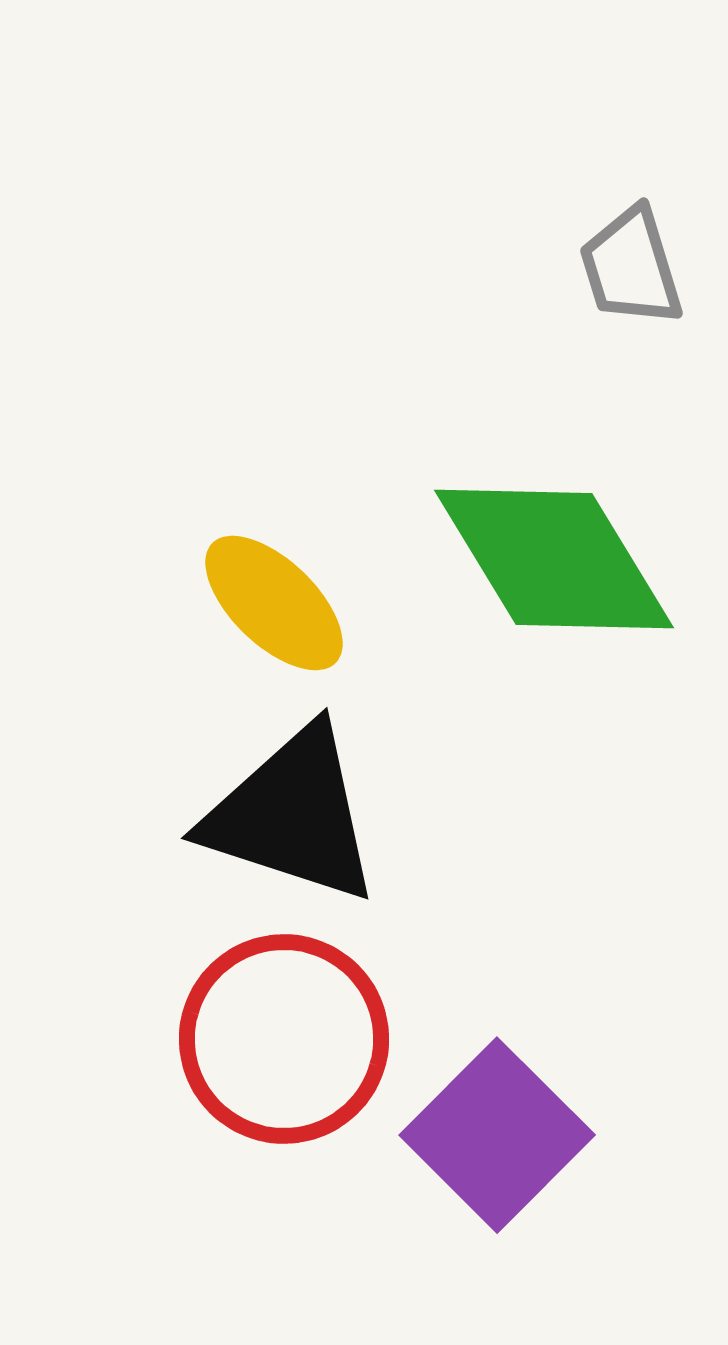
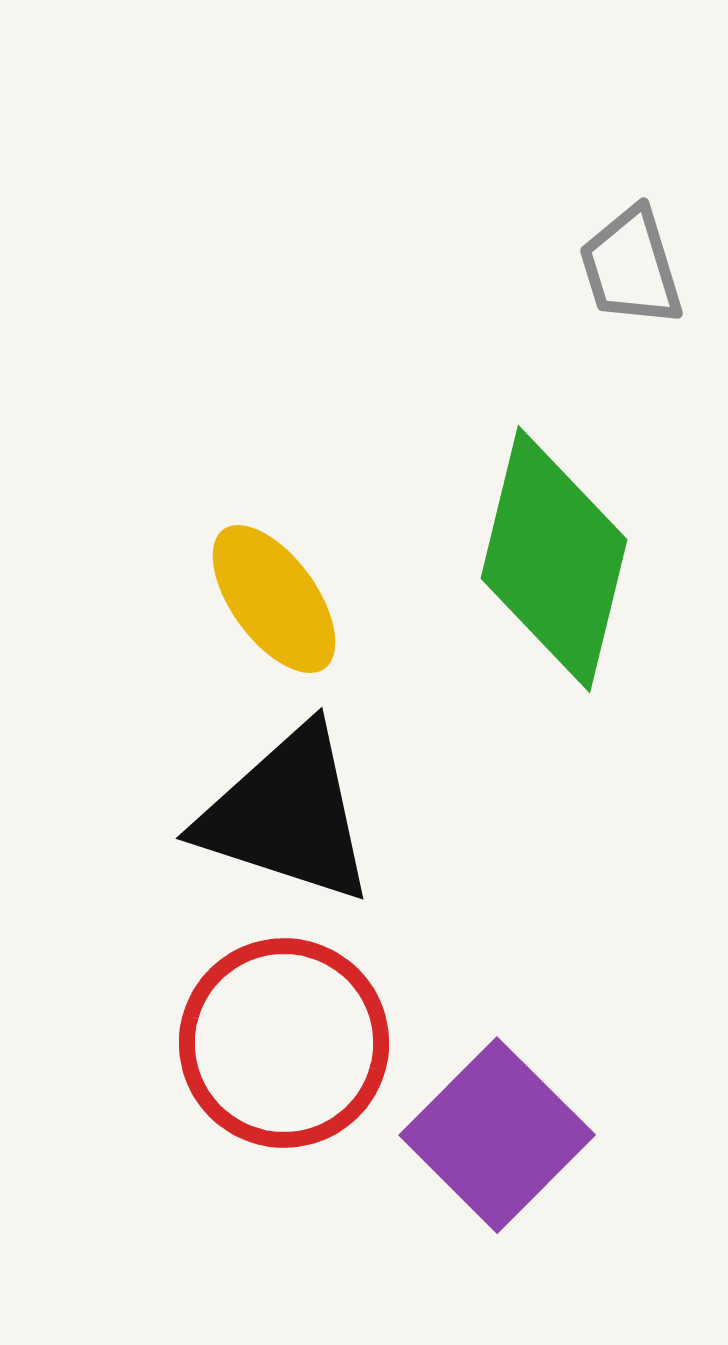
green diamond: rotated 45 degrees clockwise
yellow ellipse: moved 4 px up; rotated 10 degrees clockwise
black triangle: moved 5 px left
red circle: moved 4 px down
